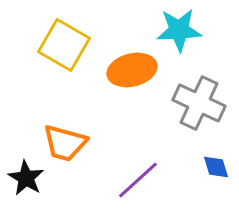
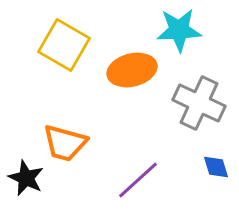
black star: rotated 6 degrees counterclockwise
